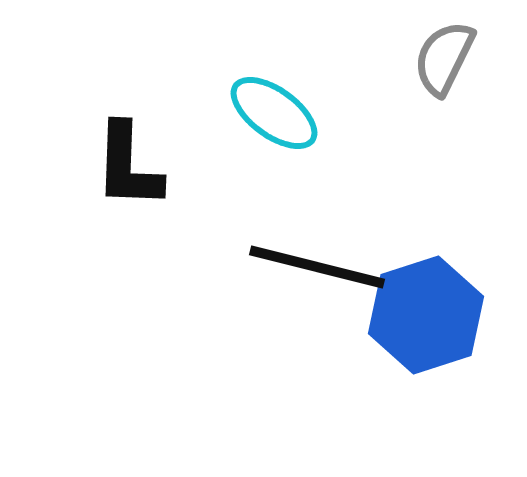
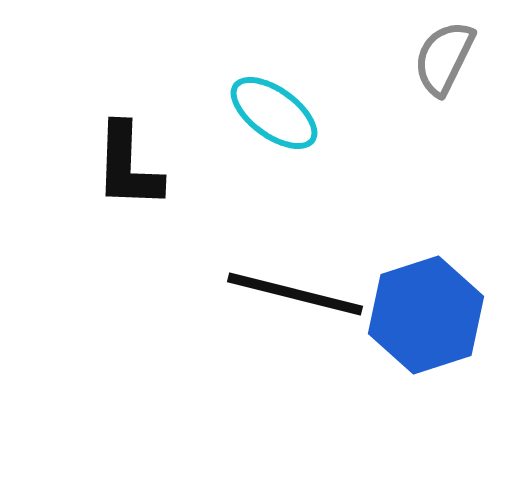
black line: moved 22 px left, 27 px down
